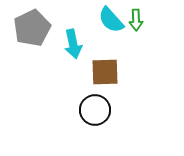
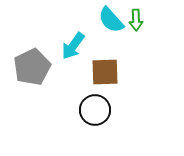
gray pentagon: moved 39 px down
cyan arrow: moved 2 px down; rotated 48 degrees clockwise
